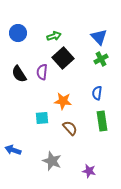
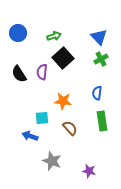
blue arrow: moved 17 px right, 14 px up
